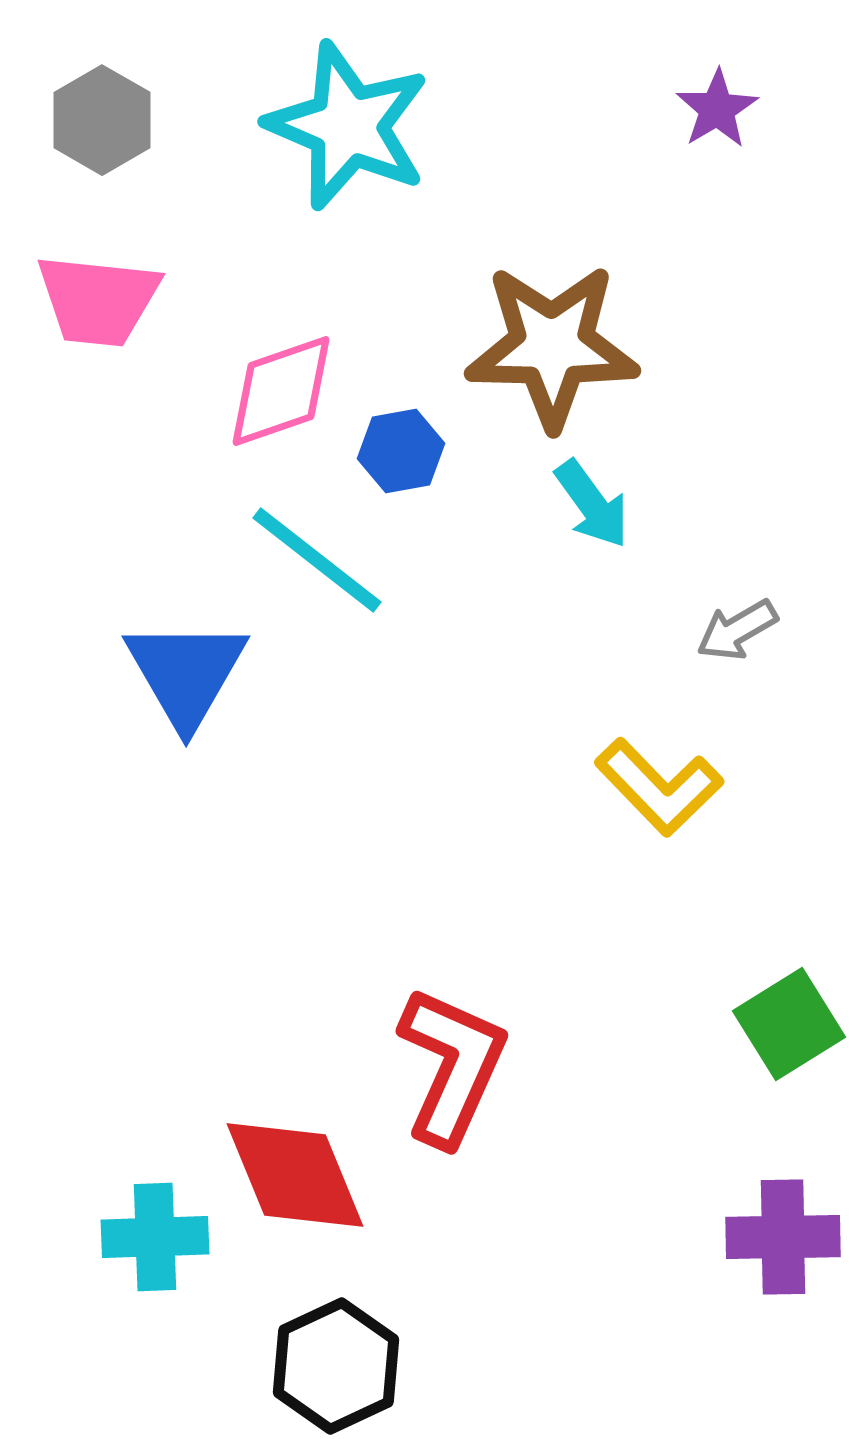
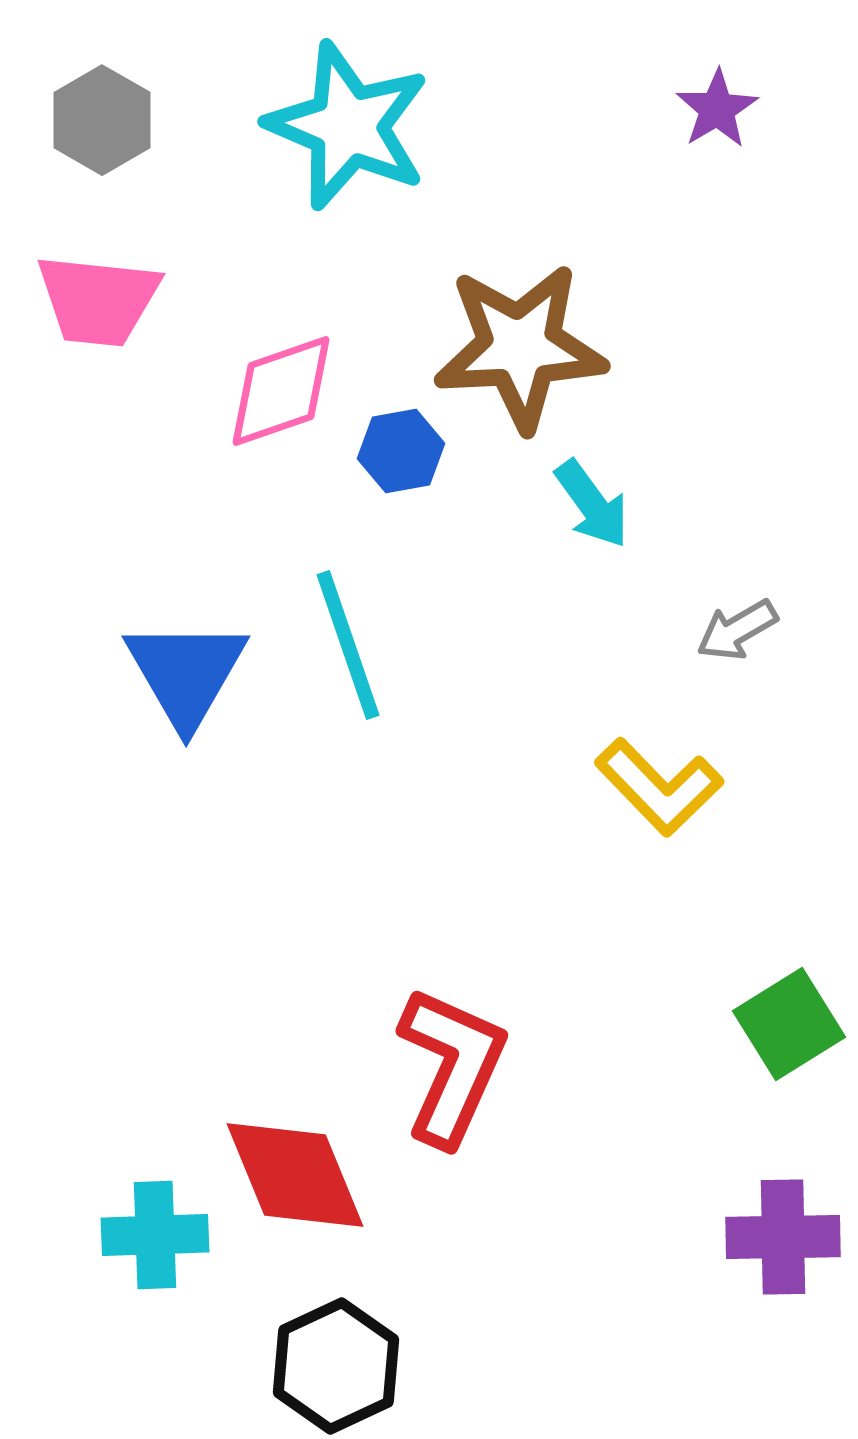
brown star: moved 32 px left, 1 px down; rotated 4 degrees counterclockwise
cyan line: moved 31 px right, 85 px down; rotated 33 degrees clockwise
cyan cross: moved 2 px up
